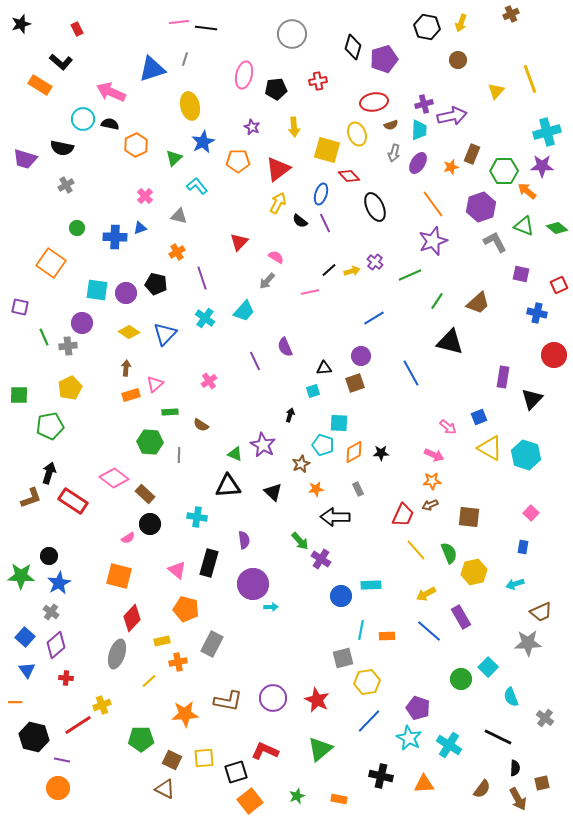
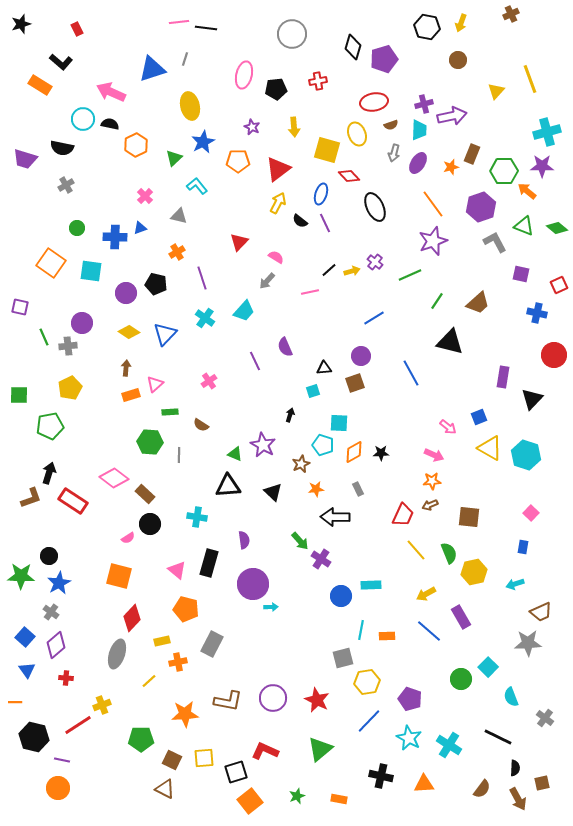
cyan square at (97, 290): moved 6 px left, 19 px up
purple pentagon at (418, 708): moved 8 px left, 9 px up
